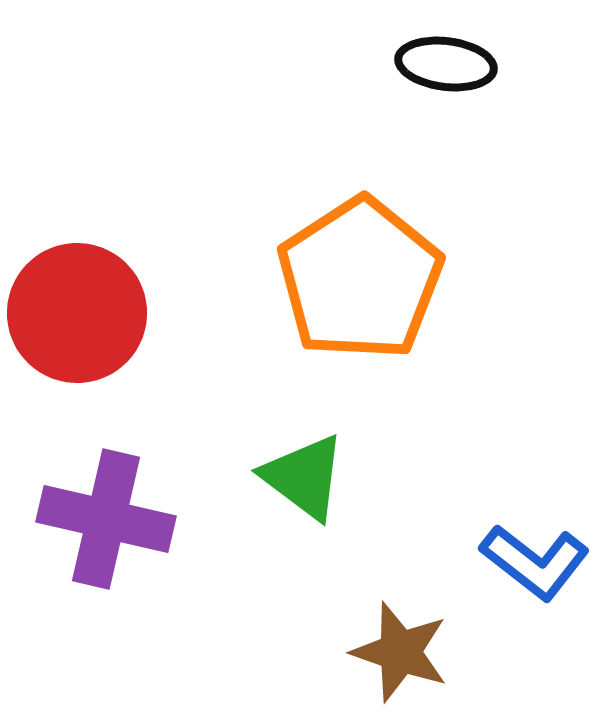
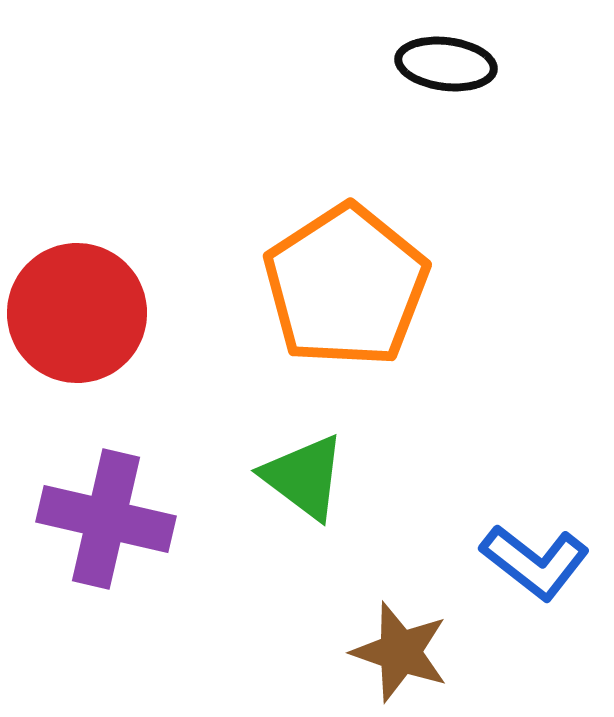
orange pentagon: moved 14 px left, 7 px down
